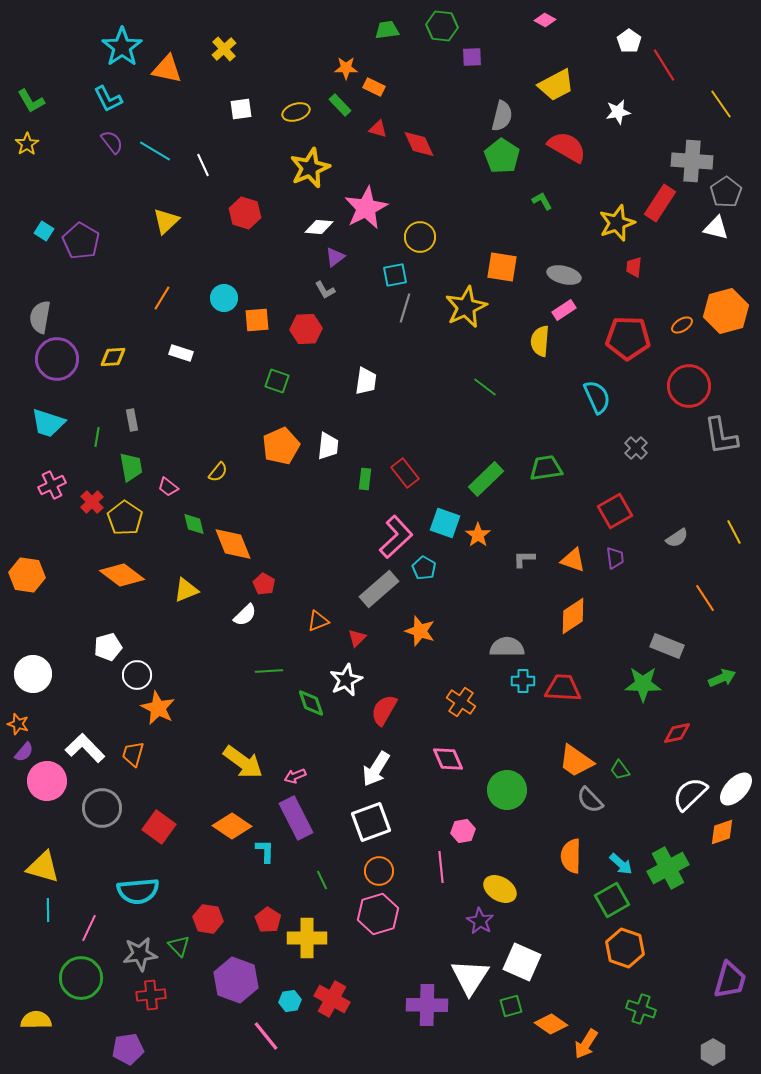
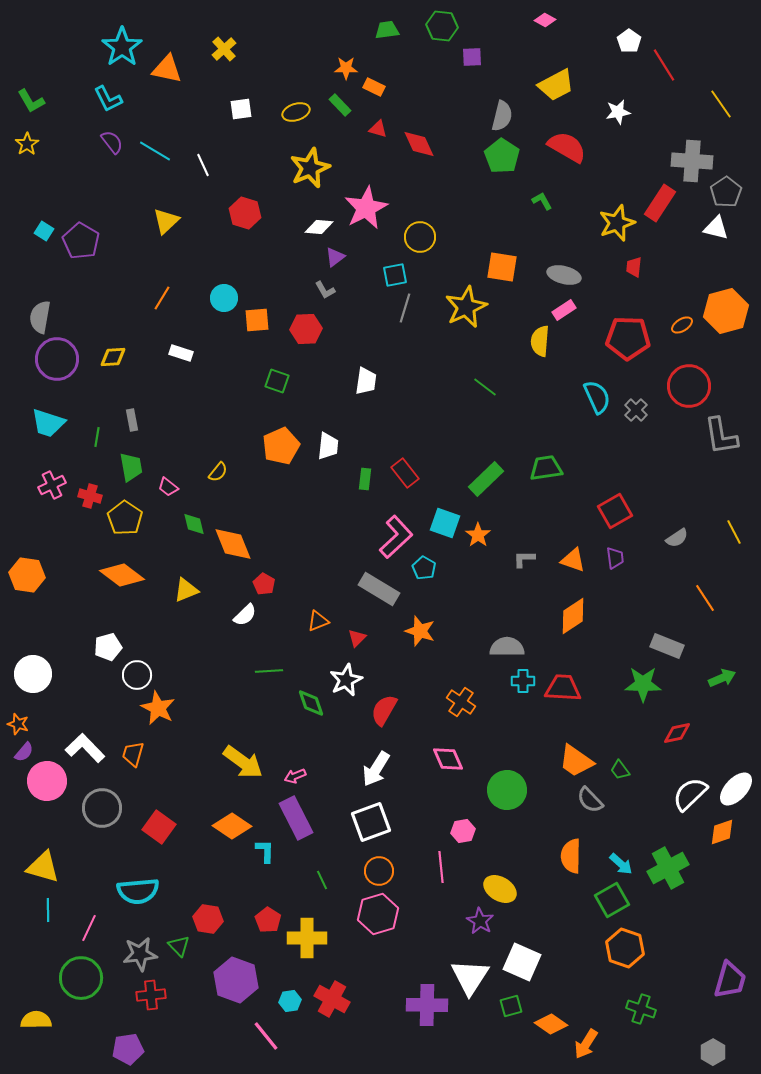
gray cross at (636, 448): moved 38 px up
red cross at (92, 502): moved 2 px left, 6 px up; rotated 30 degrees counterclockwise
gray rectangle at (379, 589): rotated 72 degrees clockwise
